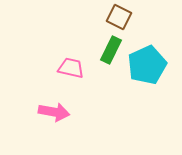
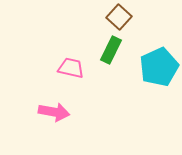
brown square: rotated 15 degrees clockwise
cyan pentagon: moved 12 px right, 2 px down
